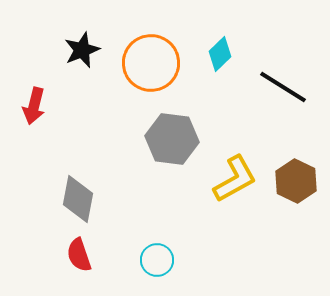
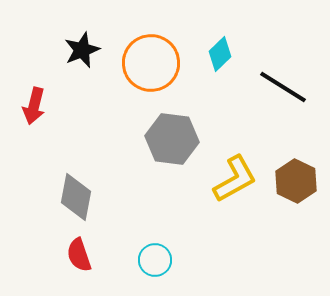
gray diamond: moved 2 px left, 2 px up
cyan circle: moved 2 px left
